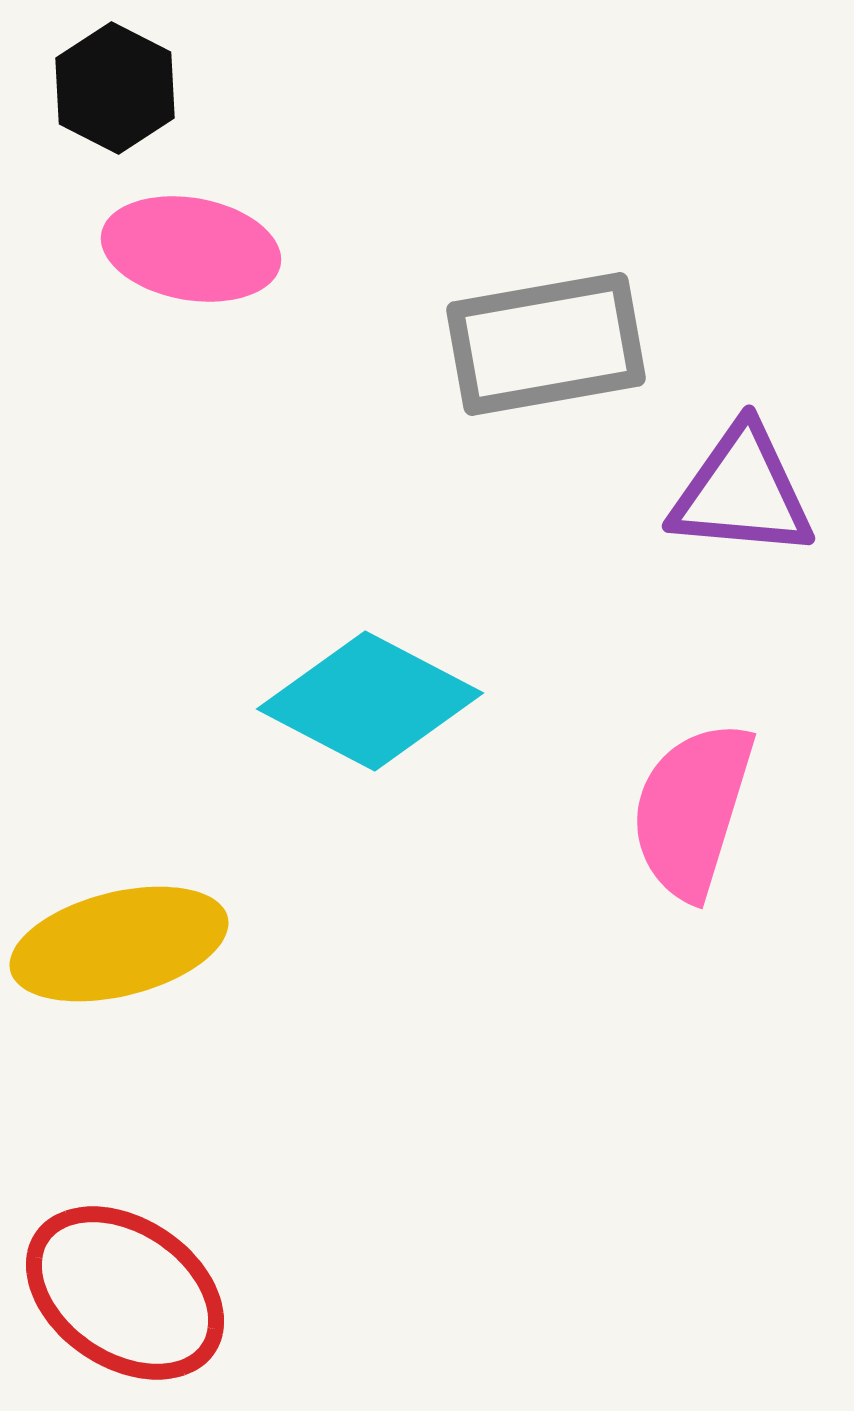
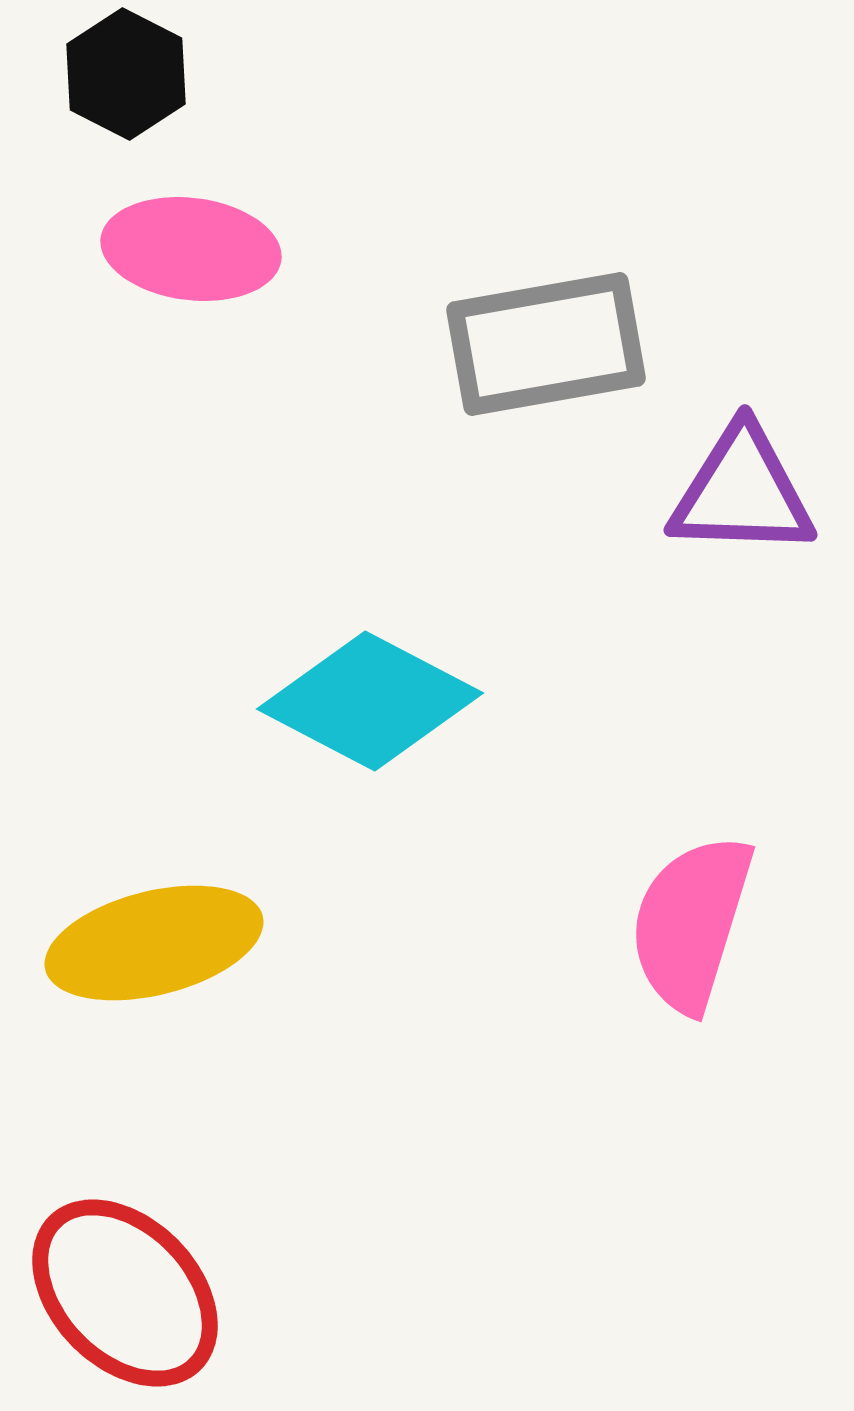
black hexagon: moved 11 px right, 14 px up
pink ellipse: rotated 3 degrees counterclockwise
purple triangle: rotated 3 degrees counterclockwise
pink semicircle: moved 1 px left, 113 px down
yellow ellipse: moved 35 px right, 1 px up
red ellipse: rotated 12 degrees clockwise
